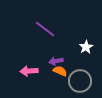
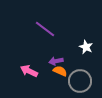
white star: rotated 16 degrees counterclockwise
pink arrow: rotated 30 degrees clockwise
